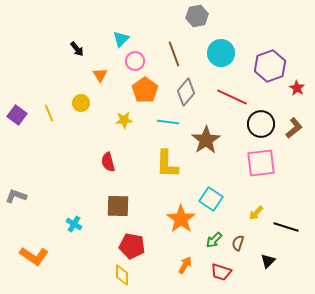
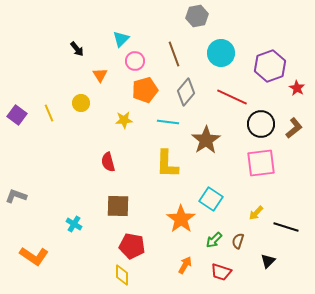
orange pentagon: rotated 20 degrees clockwise
brown semicircle: moved 2 px up
